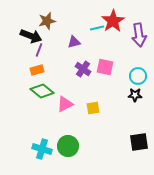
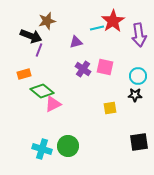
purple triangle: moved 2 px right
orange rectangle: moved 13 px left, 4 px down
pink triangle: moved 12 px left
yellow square: moved 17 px right
